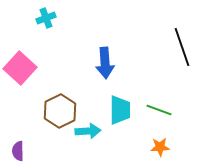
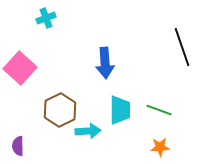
brown hexagon: moved 1 px up
purple semicircle: moved 5 px up
